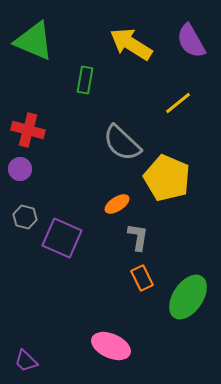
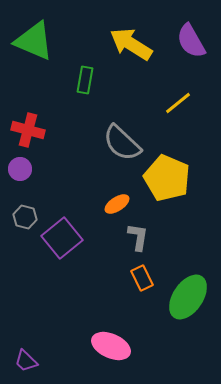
purple square: rotated 27 degrees clockwise
